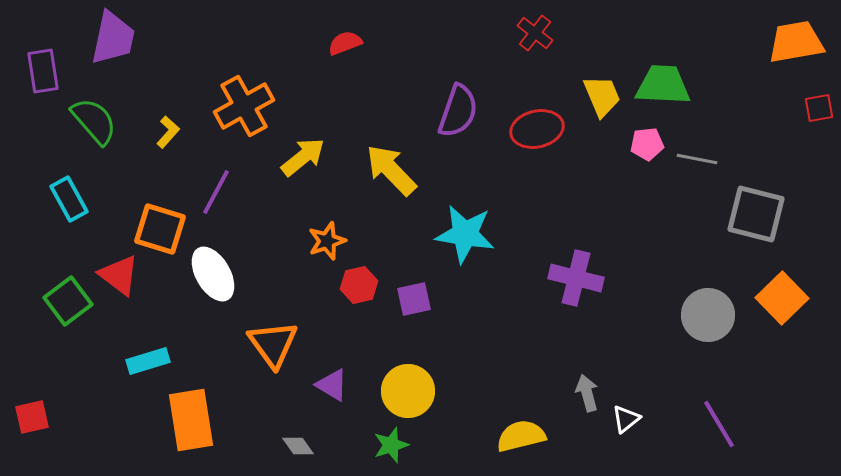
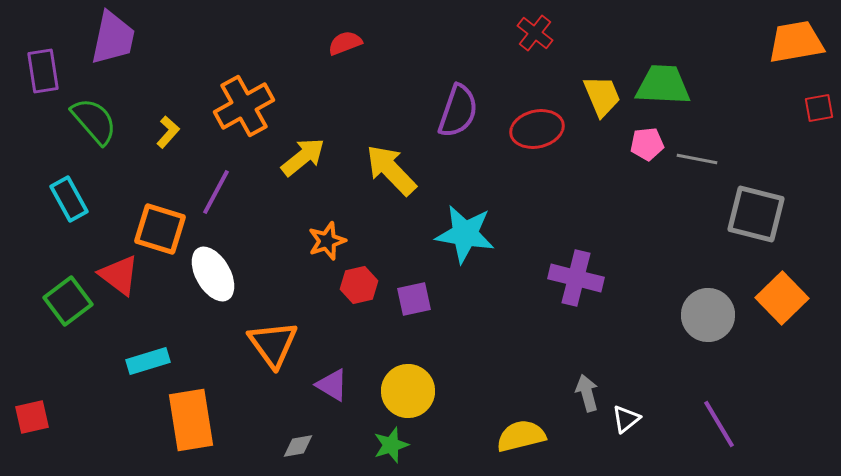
gray diamond at (298, 446): rotated 64 degrees counterclockwise
